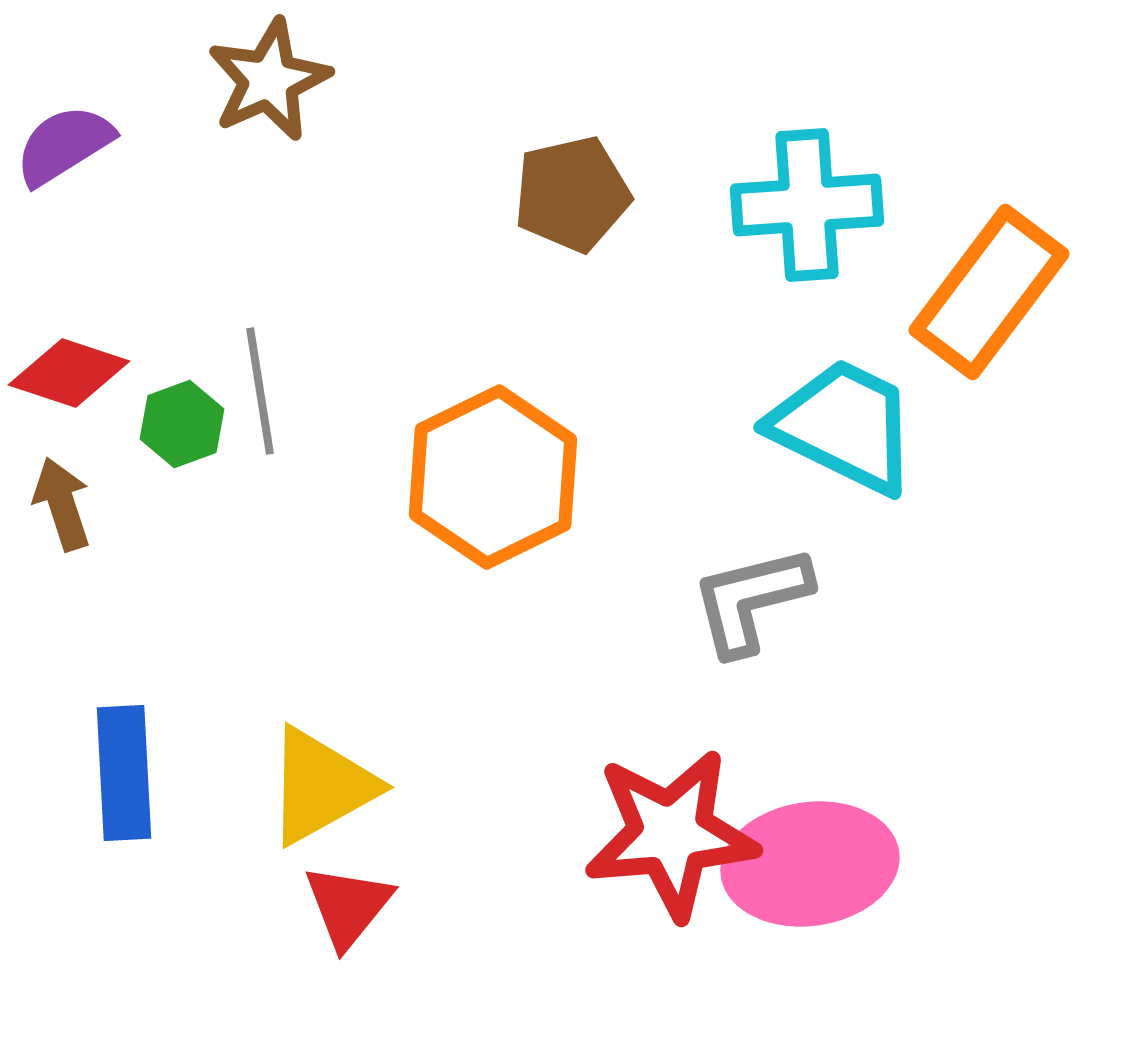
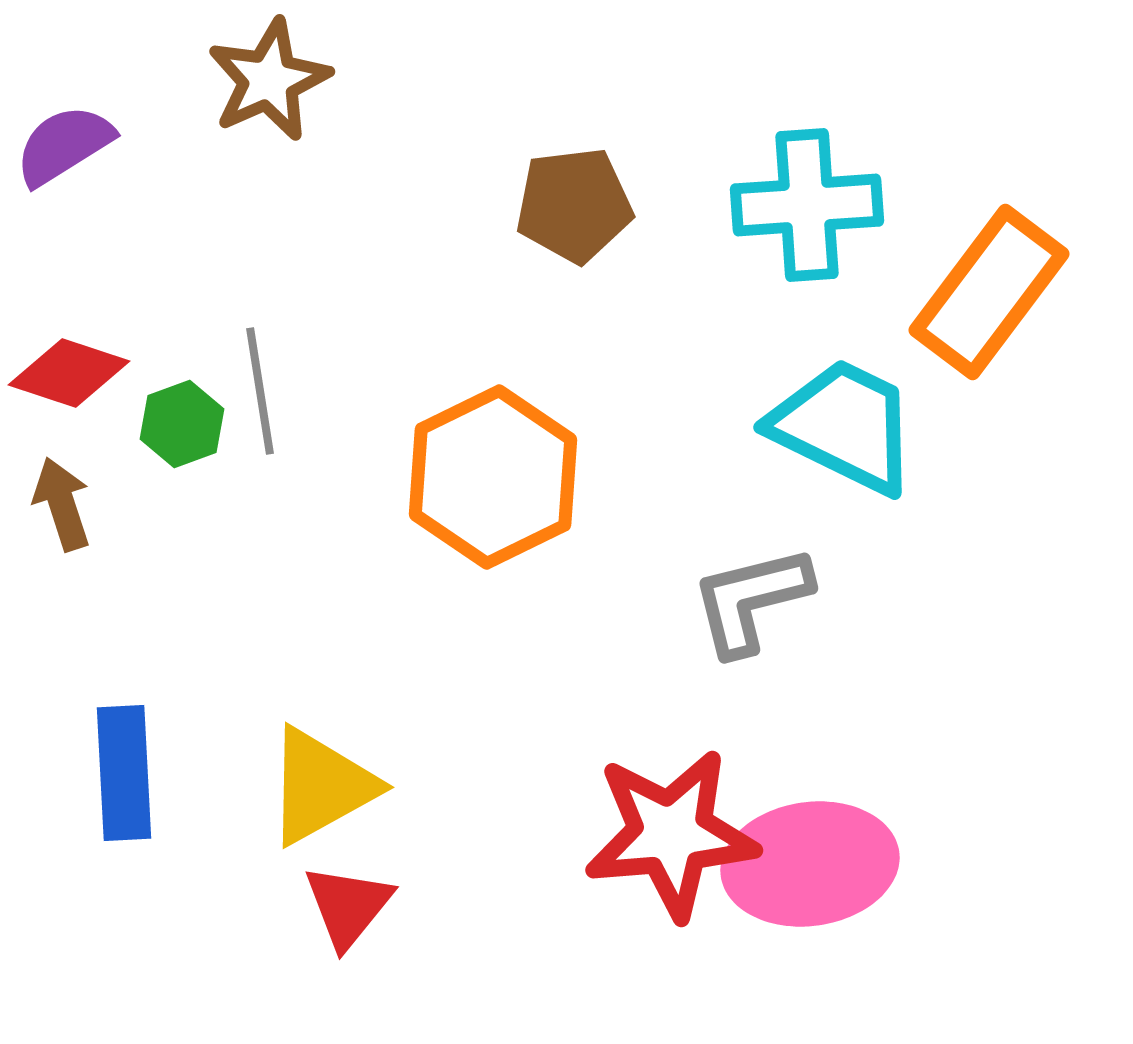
brown pentagon: moved 2 px right, 11 px down; rotated 6 degrees clockwise
